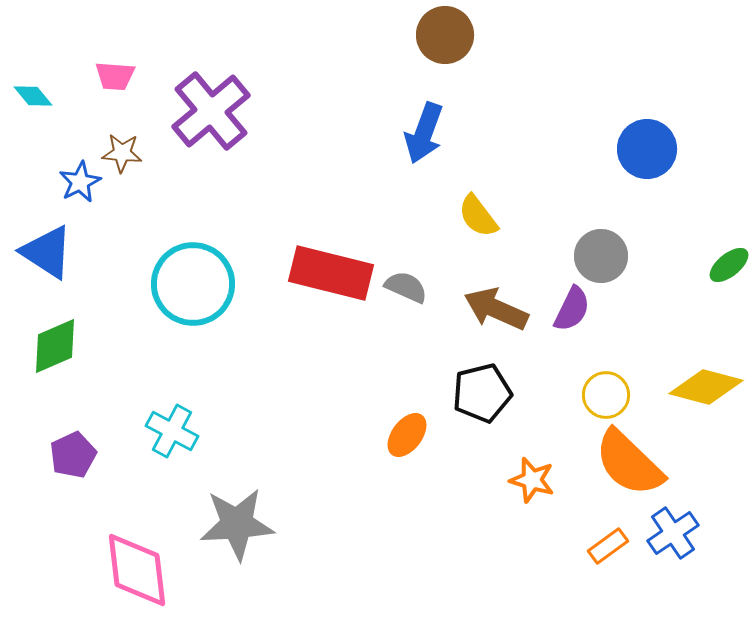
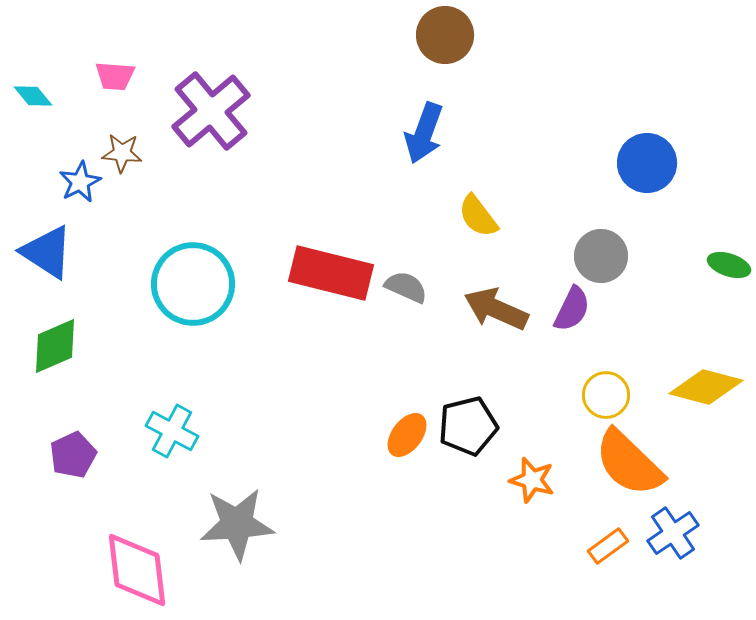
blue circle: moved 14 px down
green ellipse: rotated 57 degrees clockwise
black pentagon: moved 14 px left, 33 px down
